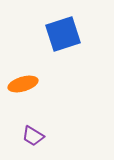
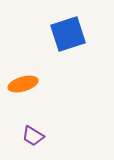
blue square: moved 5 px right
